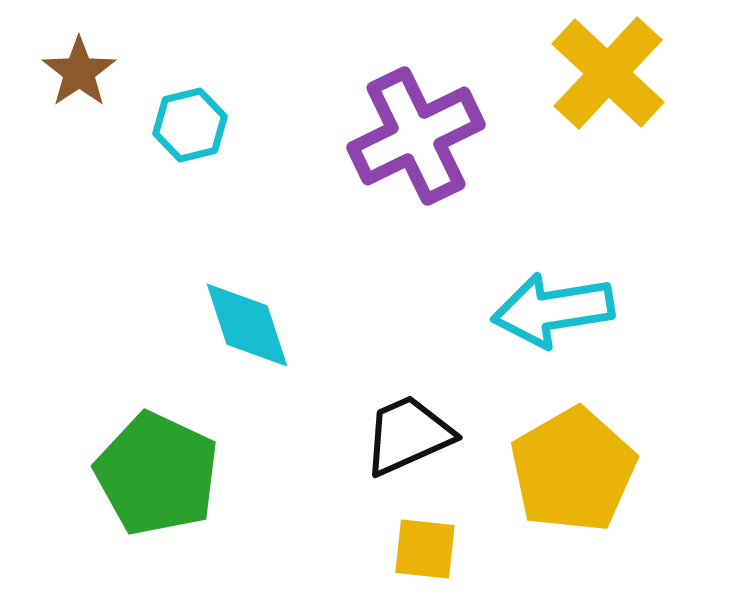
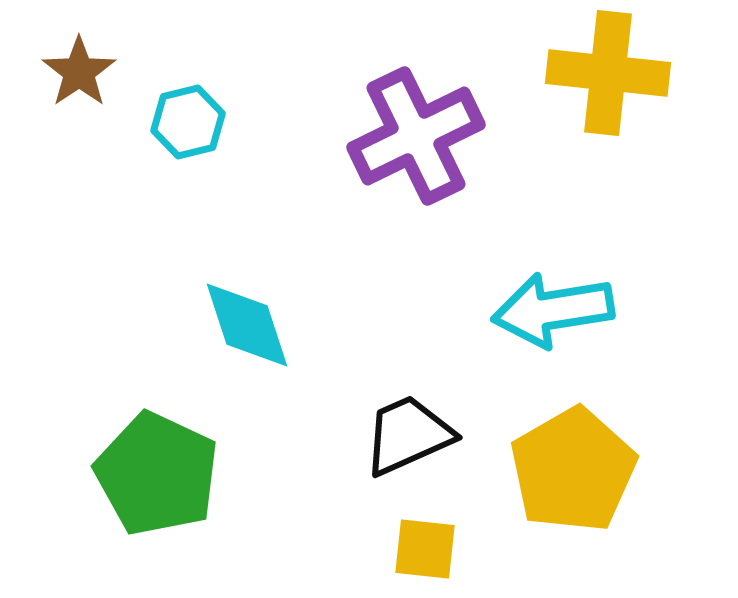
yellow cross: rotated 37 degrees counterclockwise
cyan hexagon: moved 2 px left, 3 px up
